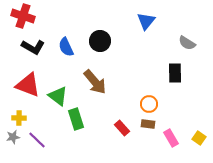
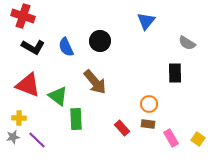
green rectangle: rotated 15 degrees clockwise
yellow square: moved 1 px left, 1 px down
